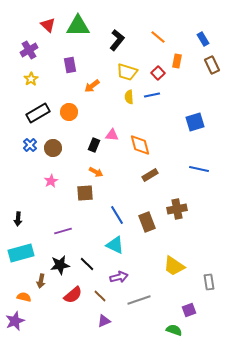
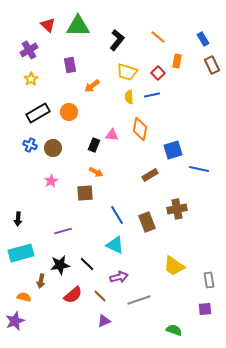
blue square at (195, 122): moved 22 px left, 28 px down
blue cross at (30, 145): rotated 24 degrees counterclockwise
orange diamond at (140, 145): moved 16 px up; rotated 25 degrees clockwise
gray rectangle at (209, 282): moved 2 px up
purple square at (189, 310): moved 16 px right, 1 px up; rotated 16 degrees clockwise
